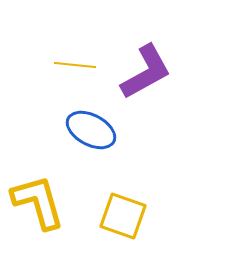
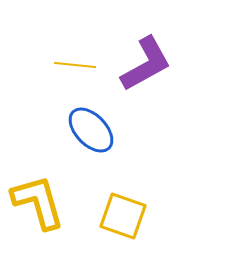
purple L-shape: moved 8 px up
blue ellipse: rotated 18 degrees clockwise
